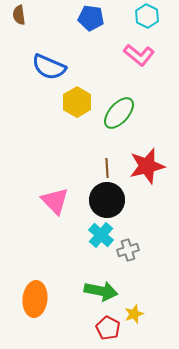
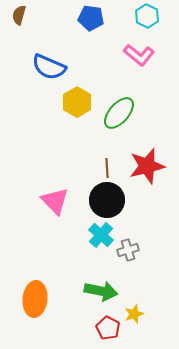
brown semicircle: rotated 24 degrees clockwise
